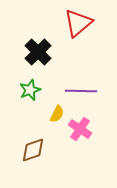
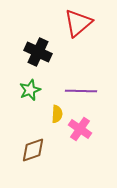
black cross: rotated 20 degrees counterclockwise
yellow semicircle: rotated 24 degrees counterclockwise
